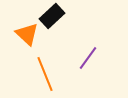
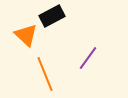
black rectangle: rotated 15 degrees clockwise
orange triangle: moved 1 px left, 1 px down
